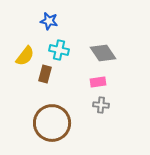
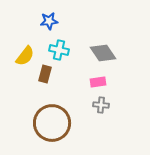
blue star: rotated 18 degrees counterclockwise
